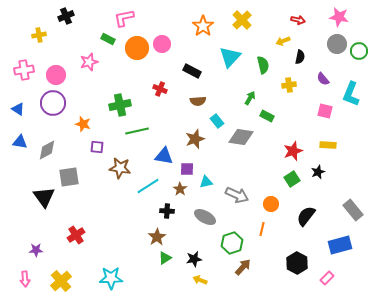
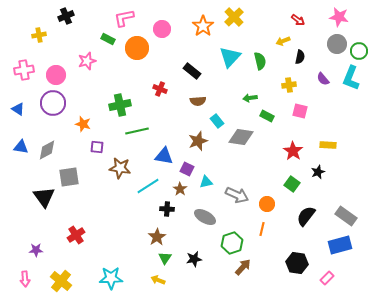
yellow cross at (242, 20): moved 8 px left, 3 px up
red arrow at (298, 20): rotated 24 degrees clockwise
pink circle at (162, 44): moved 15 px up
pink star at (89, 62): moved 2 px left, 1 px up
green semicircle at (263, 65): moved 3 px left, 4 px up
black rectangle at (192, 71): rotated 12 degrees clockwise
cyan L-shape at (351, 94): moved 16 px up
green arrow at (250, 98): rotated 128 degrees counterclockwise
pink square at (325, 111): moved 25 px left
brown star at (195, 139): moved 3 px right, 2 px down
blue triangle at (20, 142): moved 1 px right, 5 px down
red star at (293, 151): rotated 18 degrees counterclockwise
purple square at (187, 169): rotated 24 degrees clockwise
green square at (292, 179): moved 5 px down; rotated 21 degrees counterclockwise
orange circle at (271, 204): moved 4 px left
gray rectangle at (353, 210): moved 7 px left, 6 px down; rotated 15 degrees counterclockwise
black cross at (167, 211): moved 2 px up
green triangle at (165, 258): rotated 24 degrees counterclockwise
black hexagon at (297, 263): rotated 20 degrees counterclockwise
yellow arrow at (200, 280): moved 42 px left
yellow cross at (61, 281): rotated 10 degrees counterclockwise
